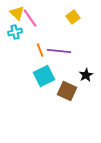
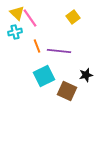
orange line: moved 3 px left, 4 px up
black star: rotated 16 degrees clockwise
